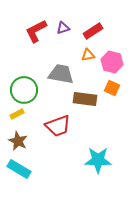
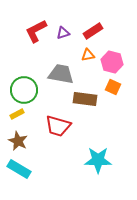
purple triangle: moved 5 px down
orange square: moved 1 px right, 1 px up
red trapezoid: rotated 36 degrees clockwise
